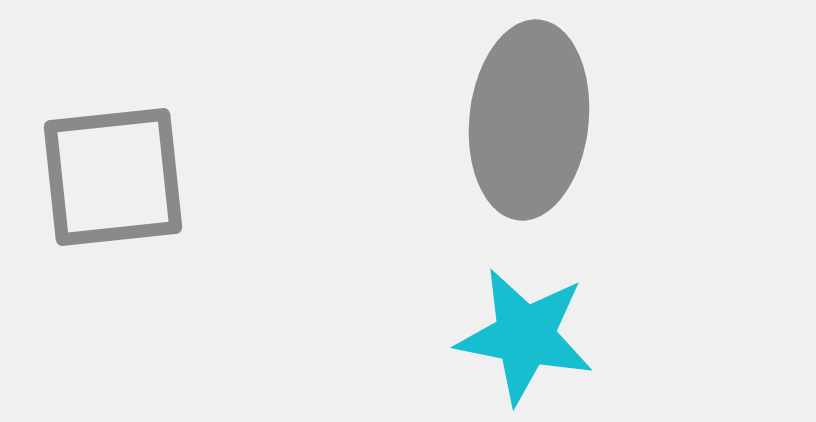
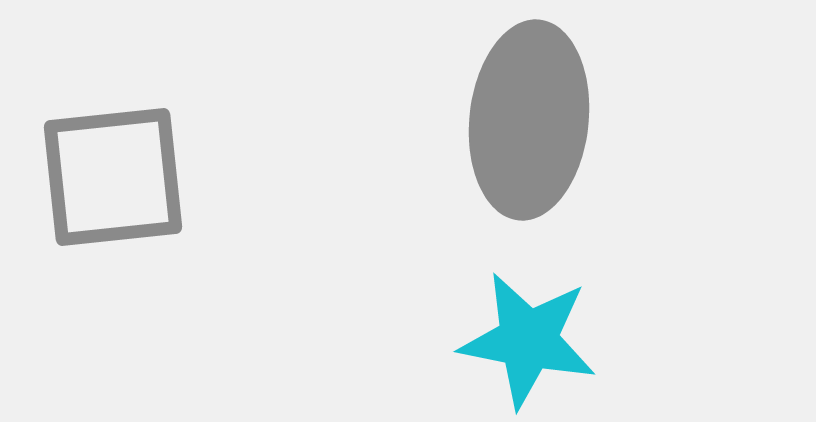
cyan star: moved 3 px right, 4 px down
